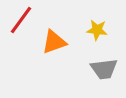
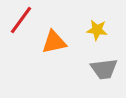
orange triangle: rotated 8 degrees clockwise
